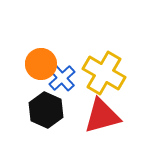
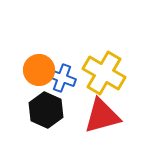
orange circle: moved 2 px left, 6 px down
blue cross: rotated 28 degrees counterclockwise
